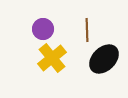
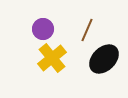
brown line: rotated 25 degrees clockwise
